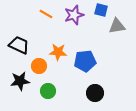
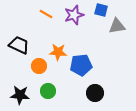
blue pentagon: moved 4 px left, 4 px down
black star: moved 14 px down; rotated 12 degrees clockwise
